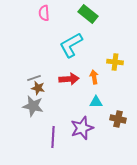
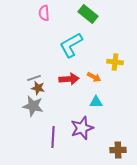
orange arrow: rotated 128 degrees clockwise
brown cross: moved 31 px down; rotated 14 degrees counterclockwise
